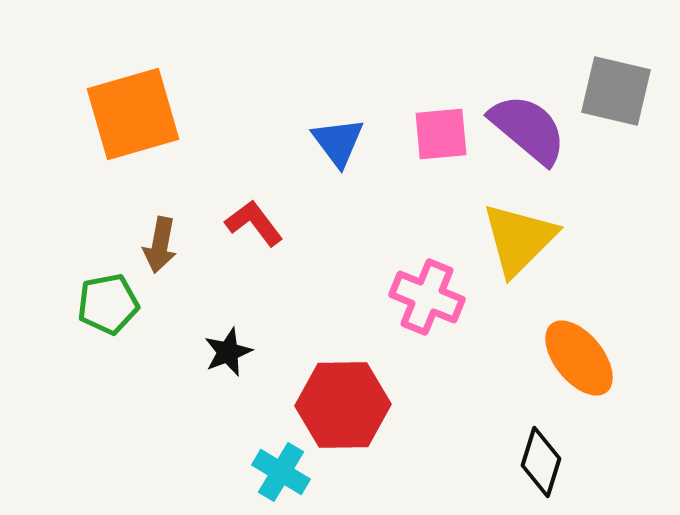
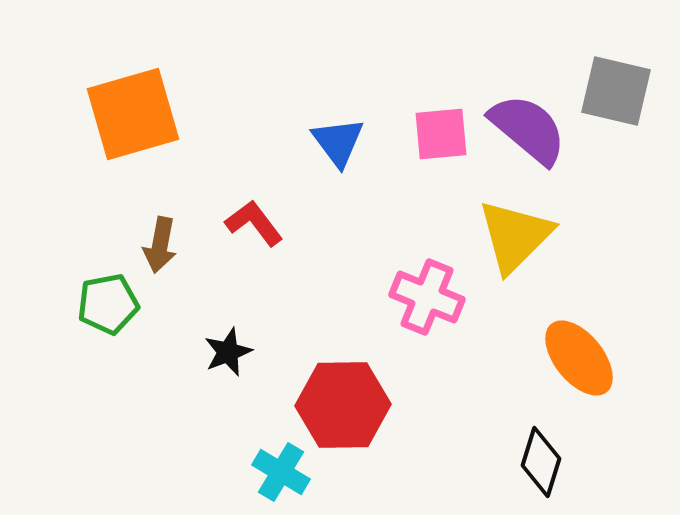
yellow triangle: moved 4 px left, 3 px up
